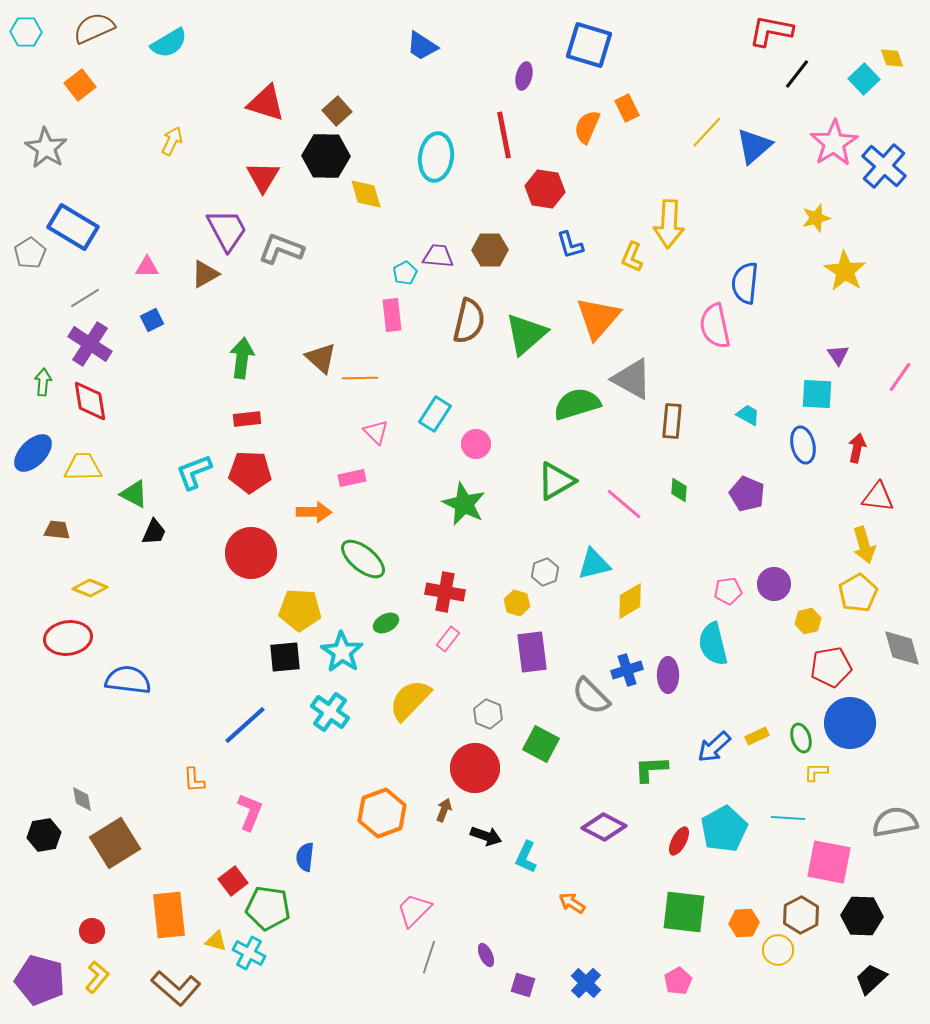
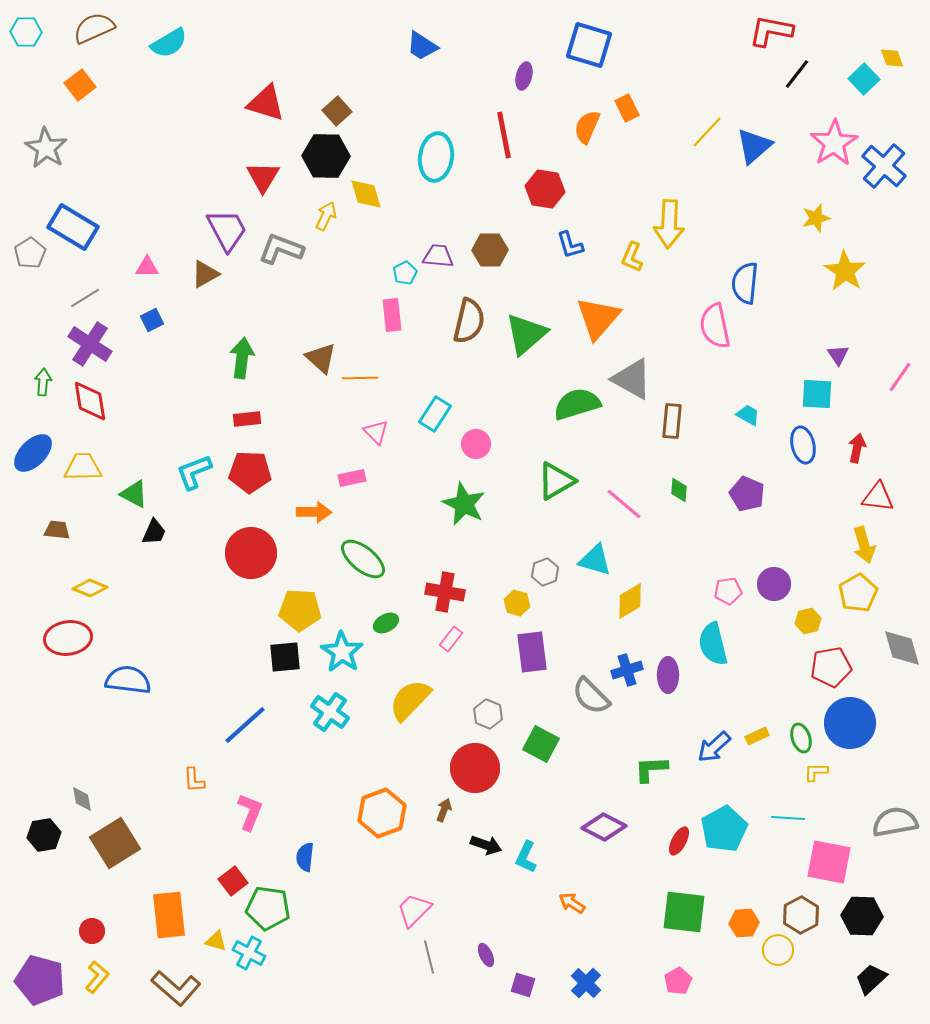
yellow arrow at (172, 141): moved 154 px right, 75 px down
cyan triangle at (594, 564): moved 1 px right, 4 px up; rotated 30 degrees clockwise
pink rectangle at (448, 639): moved 3 px right
black arrow at (486, 836): moved 9 px down
gray line at (429, 957): rotated 32 degrees counterclockwise
